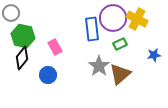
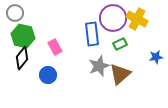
gray circle: moved 4 px right
blue rectangle: moved 5 px down
blue star: moved 2 px right, 2 px down
gray star: rotated 15 degrees clockwise
